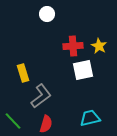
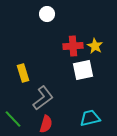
yellow star: moved 4 px left
gray L-shape: moved 2 px right, 2 px down
green line: moved 2 px up
